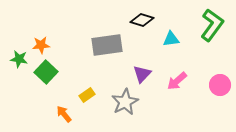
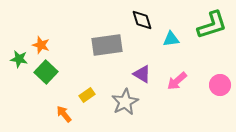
black diamond: rotated 55 degrees clockwise
green L-shape: rotated 36 degrees clockwise
orange star: rotated 24 degrees clockwise
purple triangle: rotated 42 degrees counterclockwise
